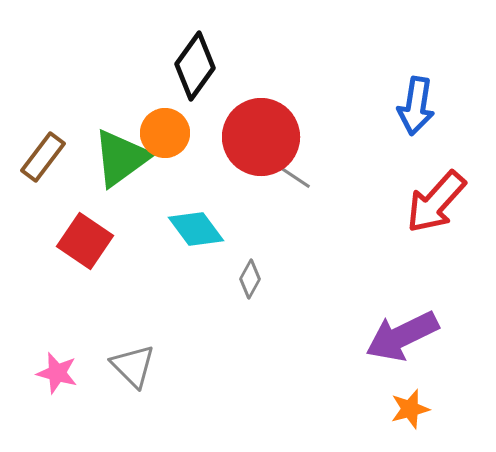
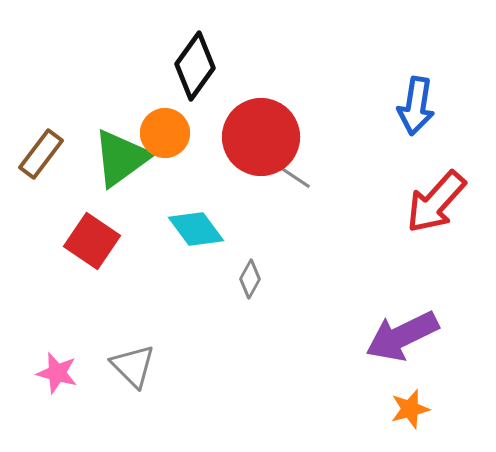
brown rectangle: moved 2 px left, 3 px up
red square: moved 7 px right
